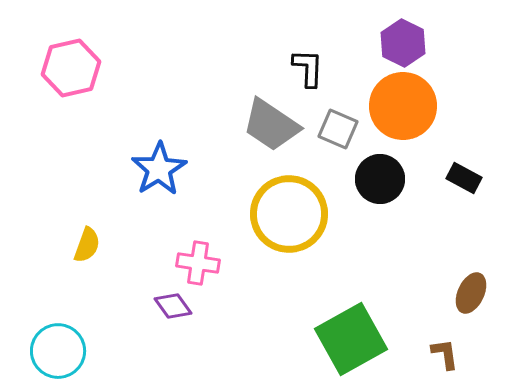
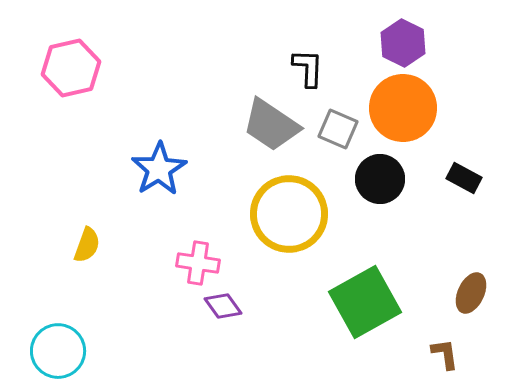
orange circle: moved 2 px down
purple diamond: moved 50 px right
green square: moved 14 px right, 37 px up
